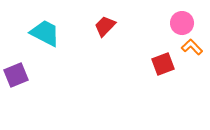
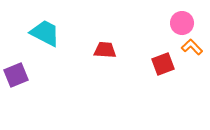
red trapezoid: moved 24 px down; rotated 50 degrees clockwise
